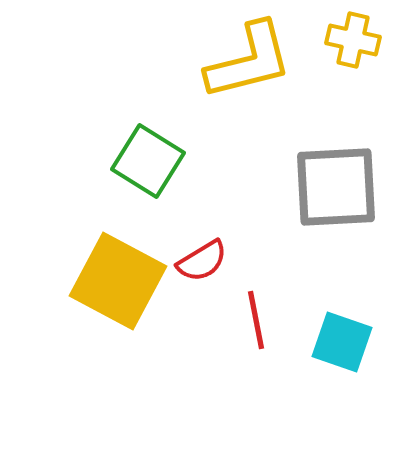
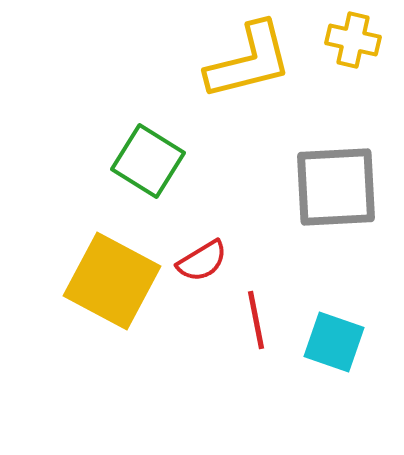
yellow square: moved 6 px left
cyan square: moved 8 px left
